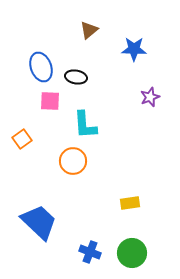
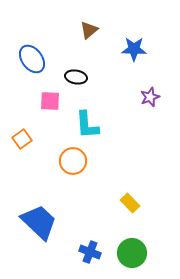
blue ellipse: moved 9 px left, 8 px up; rotated 16 degrees counterclockwise
cyan L-shape: moved 2 px right
yellow rectangle: rotated 54 degrees clockwise
